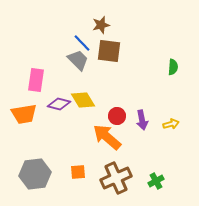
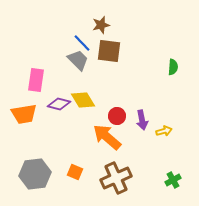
yellow arrow: moved 7 px left, 7 px down
orange square: moved 3 px left; rotated 28 degrees clockwise
green cross: moved 17 px right, 1 px up
